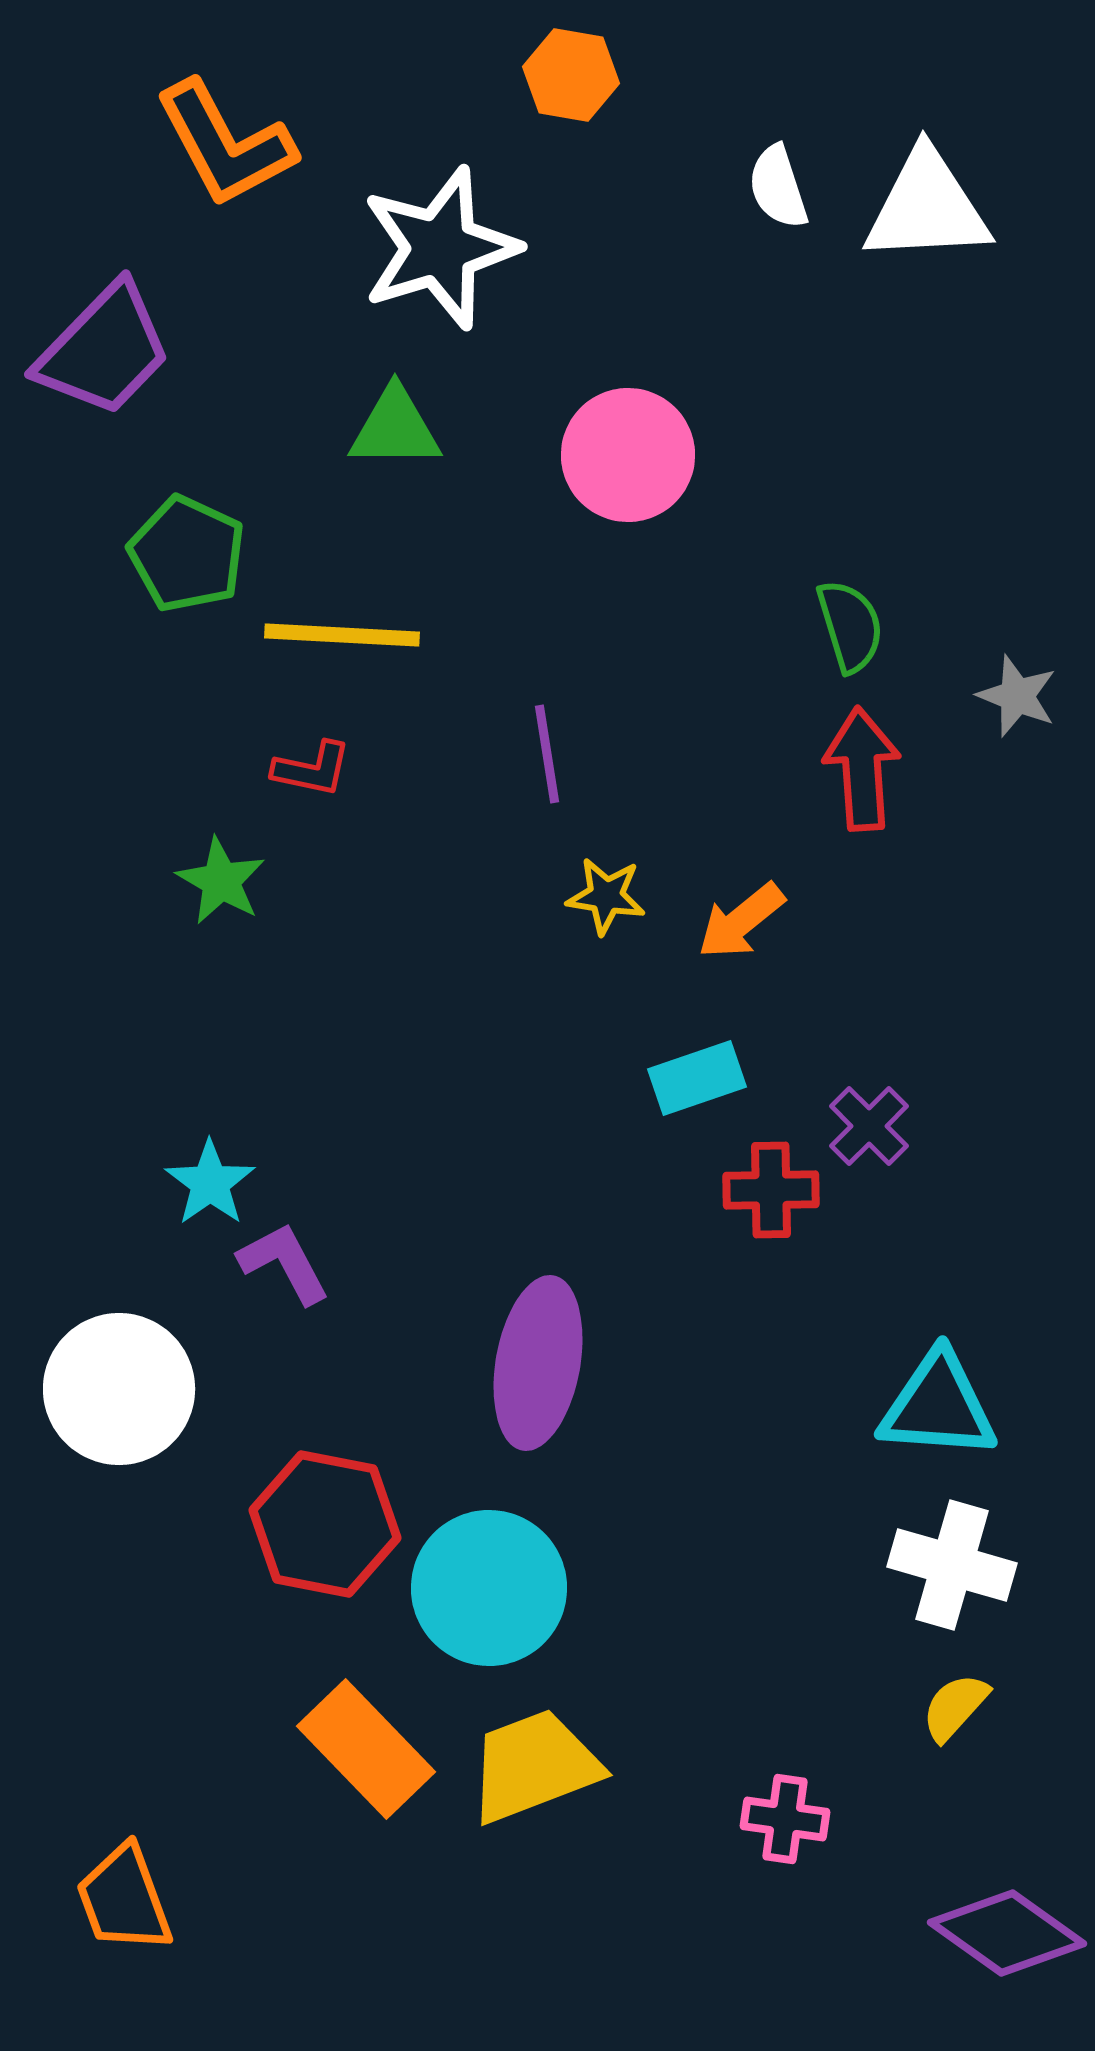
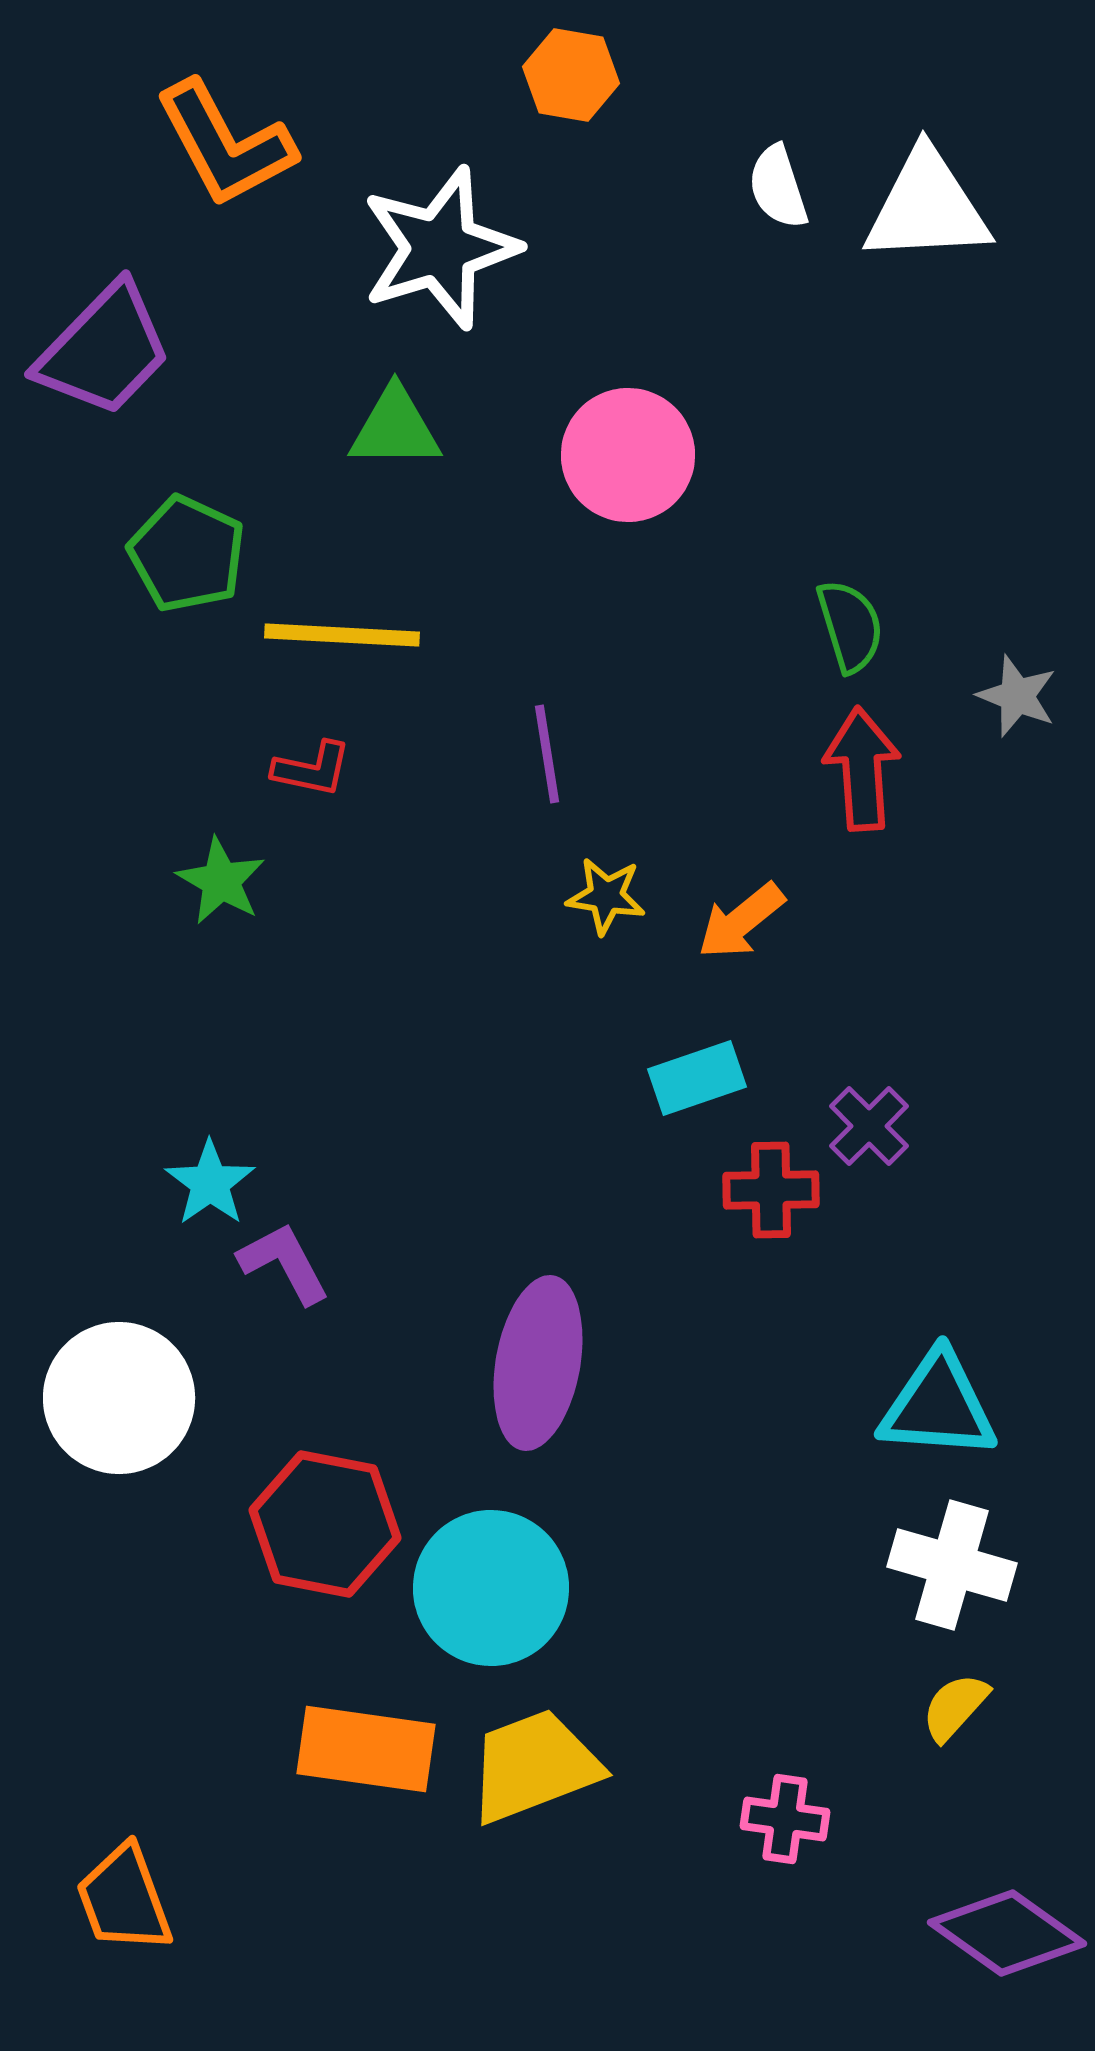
white circle: moved 9 px down
cyan circle: moved 2 px right
orange rectangle: rotated 38 degrees counterclockwise
